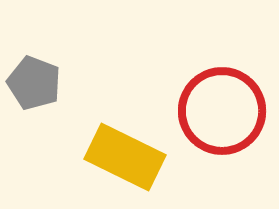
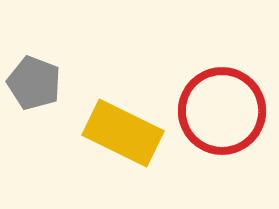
yellow rectangle: moved 2 px left, 24 px up
